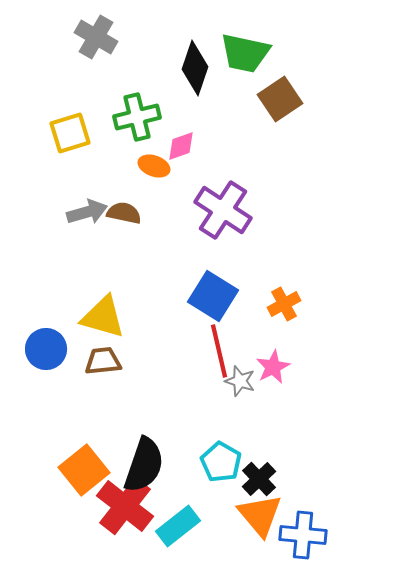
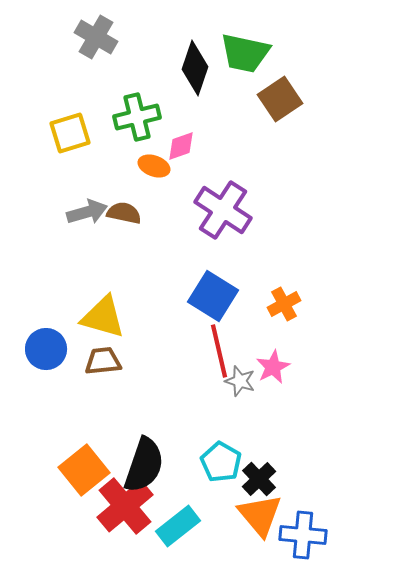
red cross: rotated 12 degrees clockwise
